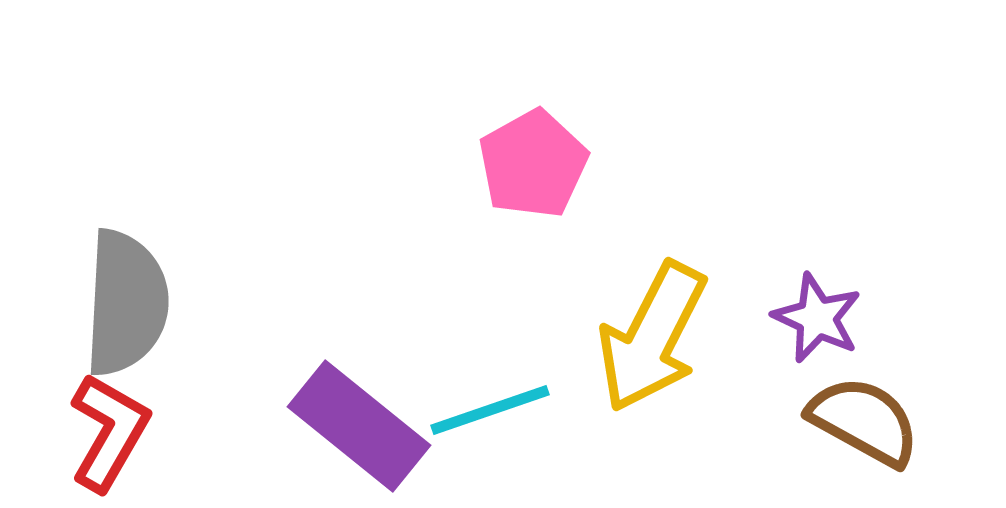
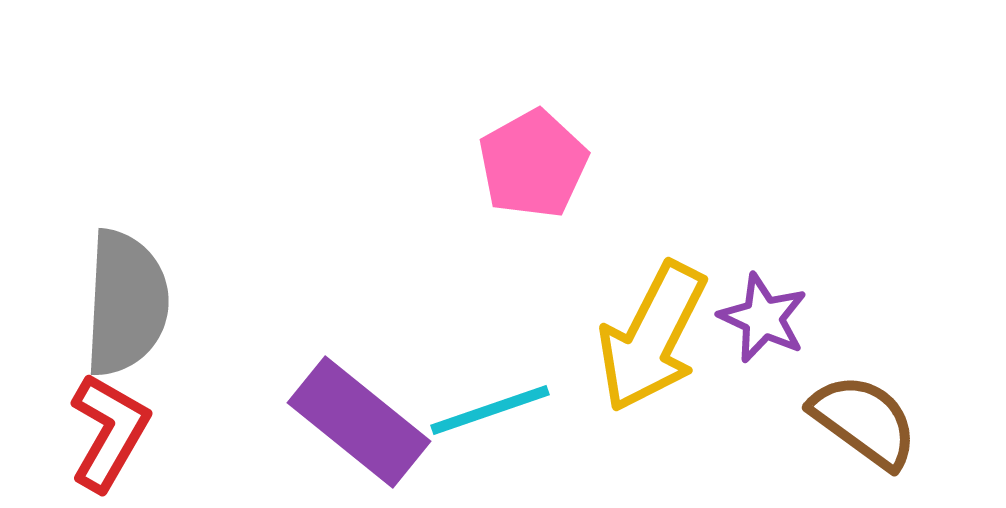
purple star: moved 54 px left
brown semicircle: rotated 7 degrees clockwise
purple rectangle: moved 4 px up
